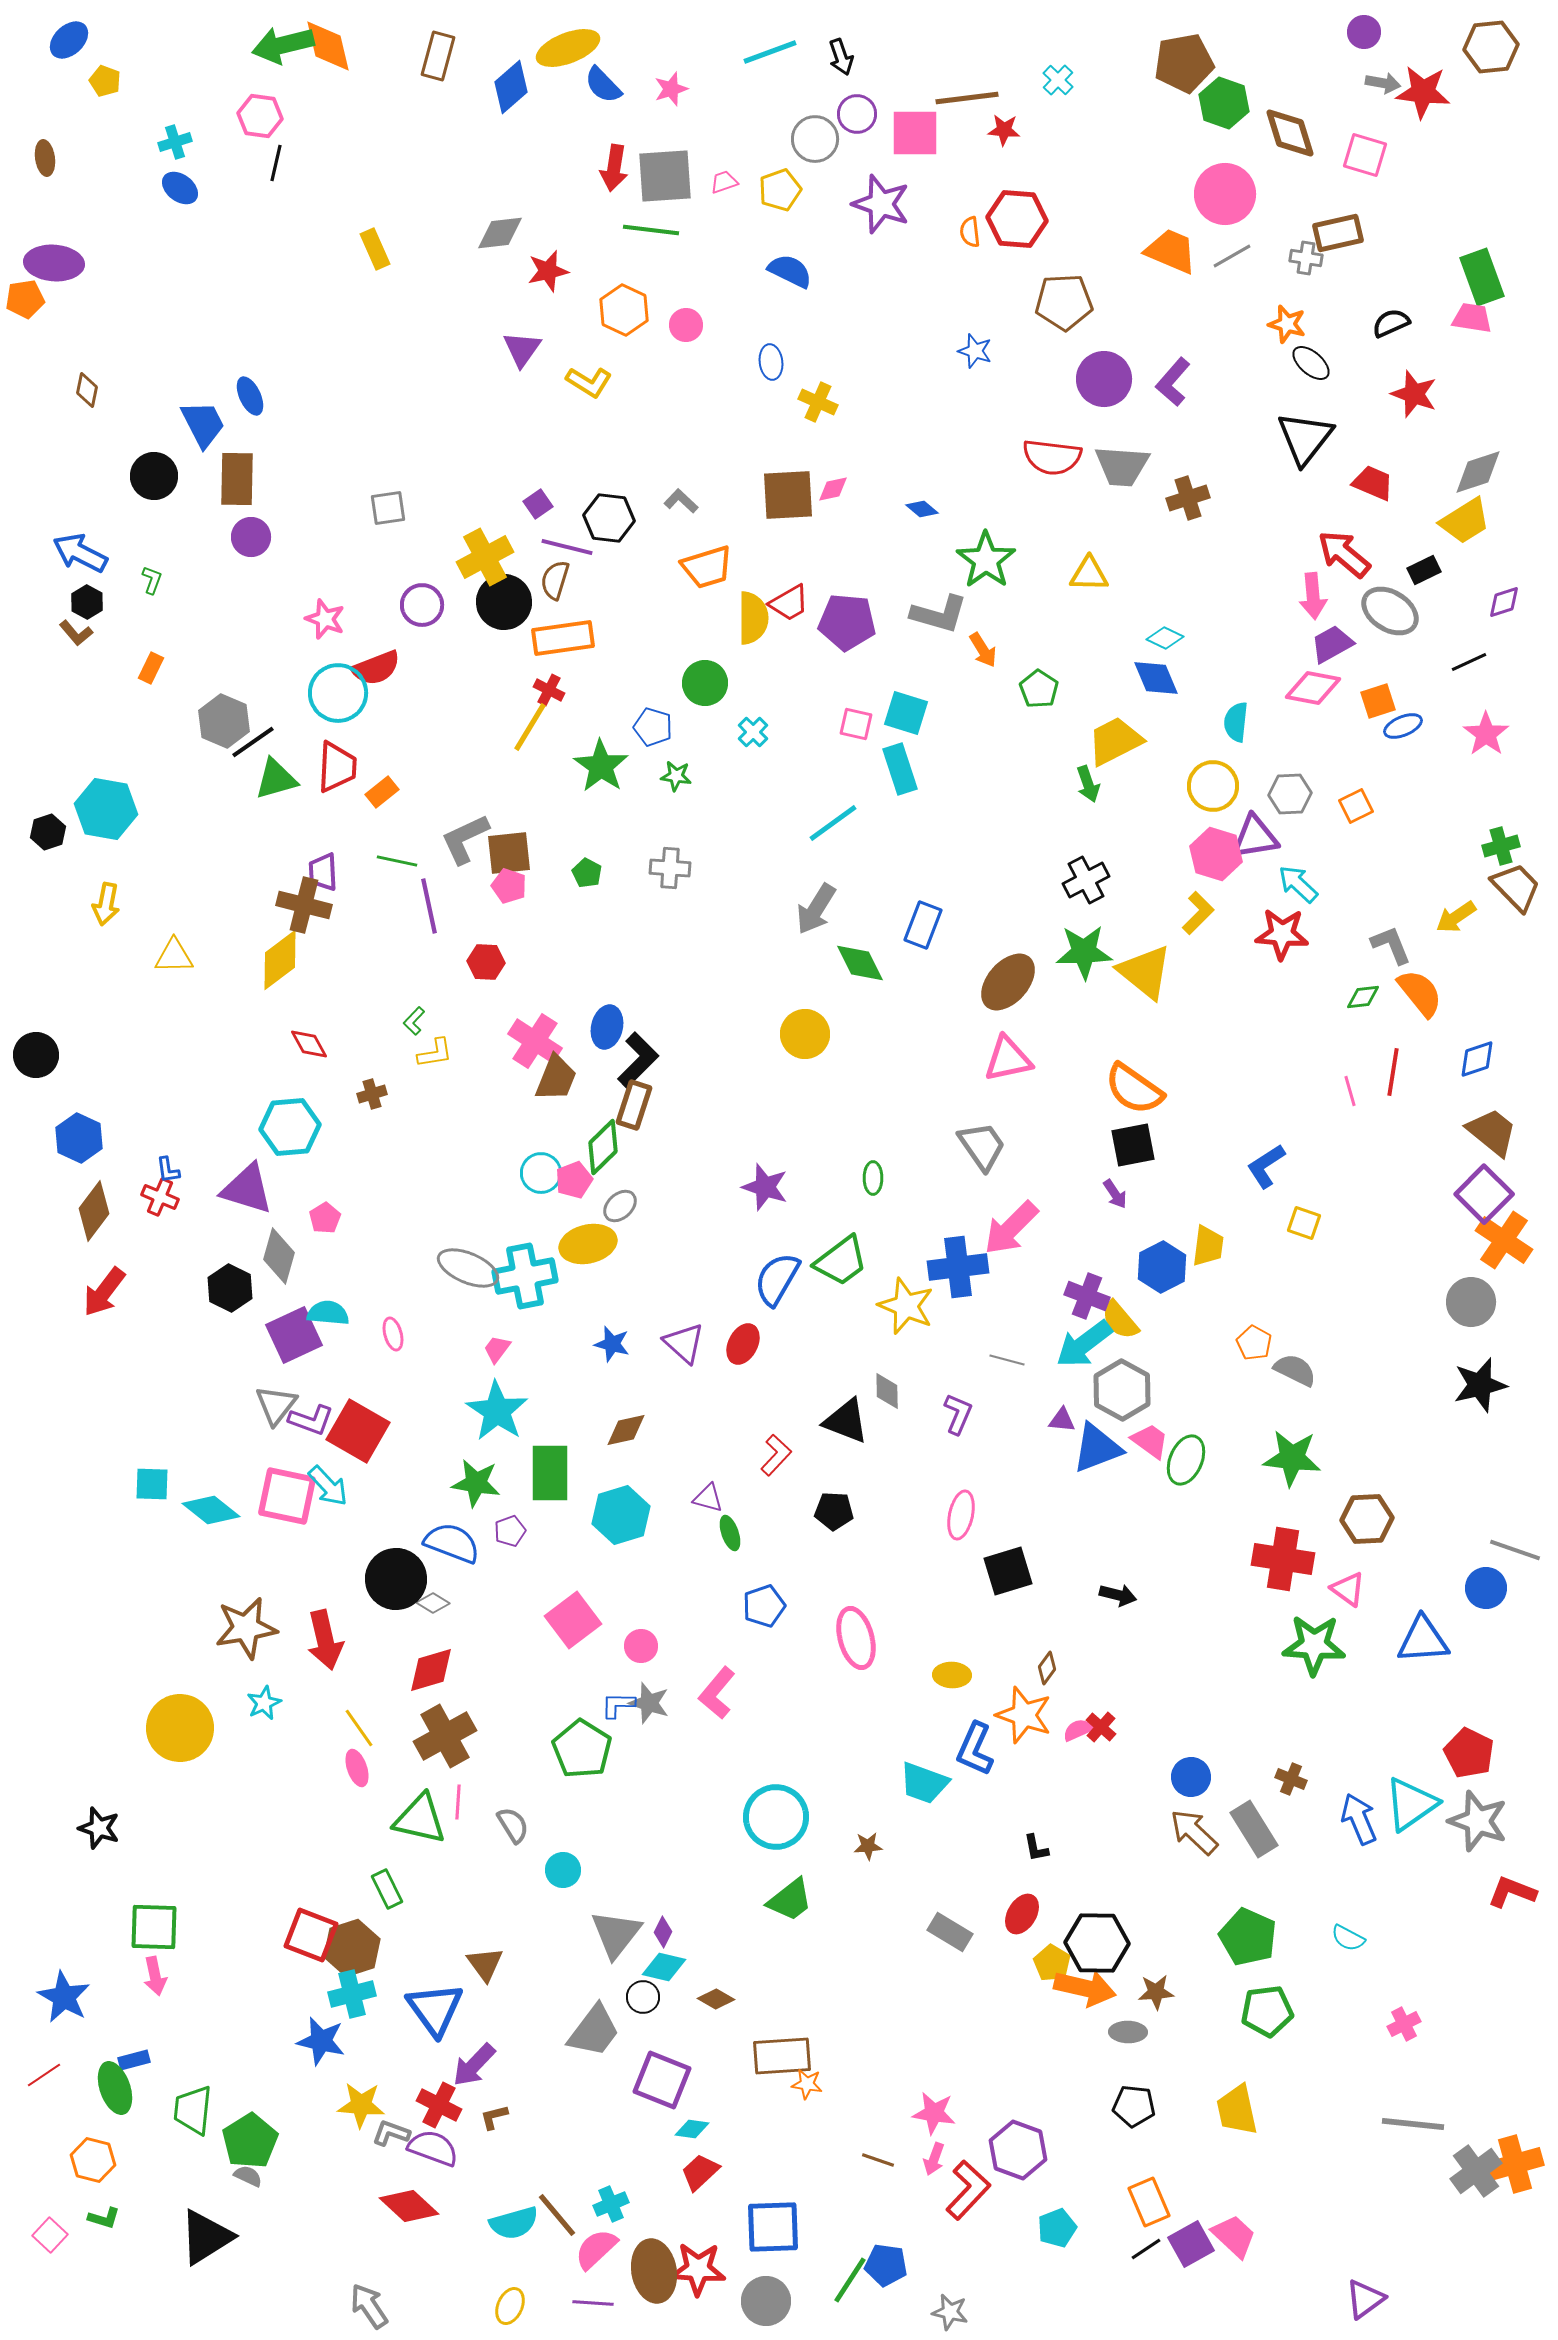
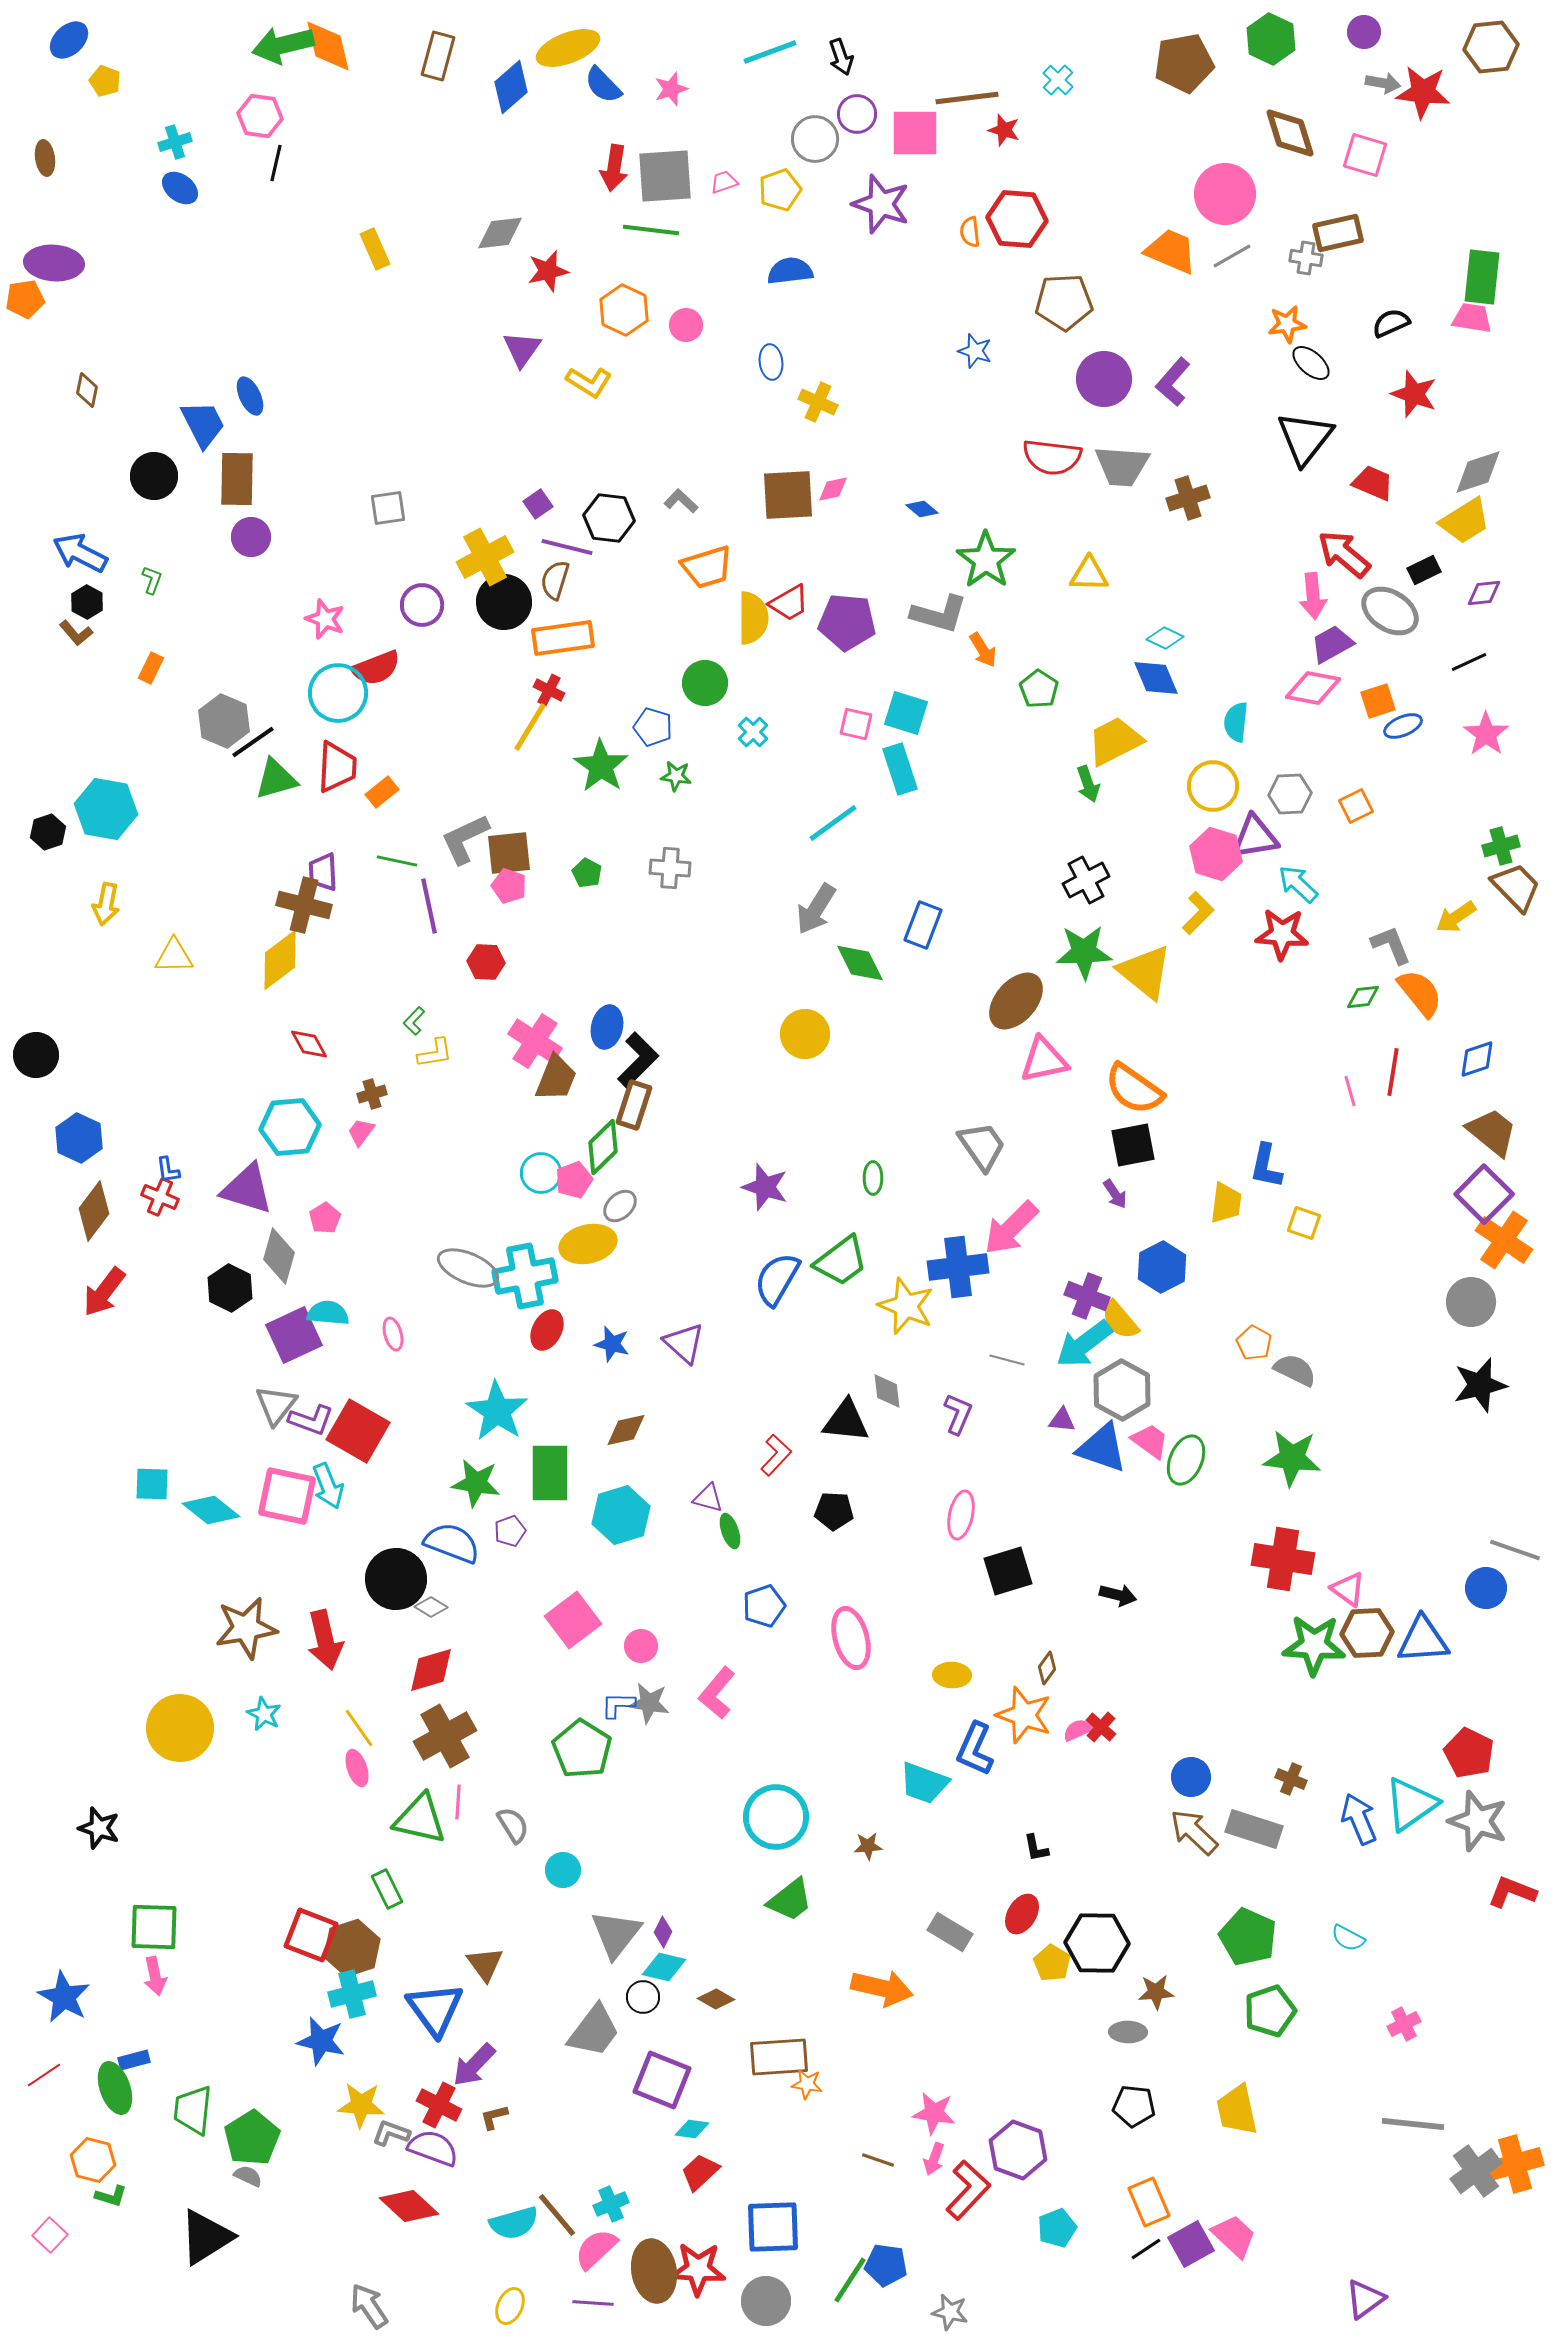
green hexagon at (1224, 103): moved 47 px right, 64 px up; rotated 6 degrees clockwise
red star at (1004, 130): rotated 12 degrees clockwise
blue semicircle at (790, 271): rotated 33 degrees counterclockwise
green rectangle at (1482, 277): rotated 26 degrees clockwise
orange star at (1287, 324): rotated 24 degrees counterclockwise
purple diamond at (1504, 602): moved 20 px left, 9 px up; rotated 12 degrees clockwise
brown ellipse at (1008, 982): moved 8 px right, 19 px down
pink triangle at (1008, 1059): moved 36 px right, 1 px down
blue L-shape at (1266, 1166): rotated 45 degrees counterclockwise
yellow trapezoid at (1208, 1246): moved 18 px right, 43 px up
red ellipse at (743, 1344): moved 196 px left, 14 px up
pink trapezoid at (497, 1349): moved 136 px left, 217 px up
gray diamond at (887, 1391): rotated 6 degrees counterclockwise
black triangle at (846, 1421): rotated 15 degrees counterclockwise
blue triangle at (1097, 1448): moved 5 px right; rotated 40 degrees clockwise
cyan arrow at (328, 1486): rotated 21 degrees clockwise
brown hexagon at (1367, 1519): moved 114 px down
green ellipse at (730, 1533): moved 2 px up
gray diamond at (433, 1603): moved 2 px left, 4 px down
pink ellipse at (856, 1638): moved 5 px left
cyan star at (264, 1703): moved 11 px down; rotated 20 degrees counterclockwise
gray star at (649, 1703): rotated 9 degrees counterclockwise
gray rectangle at (1254, 1829): rotated 40 degrees counterclockwise
orange arrow at (1085, 1988): moved 203 px left
green pentagon at (1267, 2011): moved 3 px right; rotated 12 degrees counterclockwise
brown rectangle at (782, 2056): moved 3 px left, 1 px down
green pentagon at (250, 2141): moved 2 px right, 3 px up
green L-shape at (104, 2218): moved 7 px right, 22 px up
